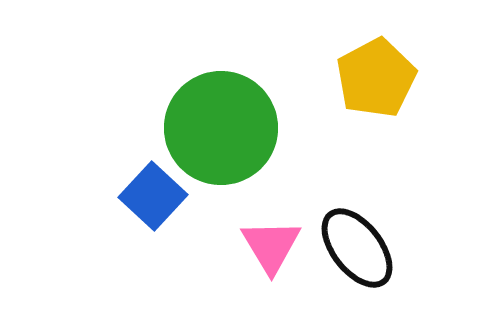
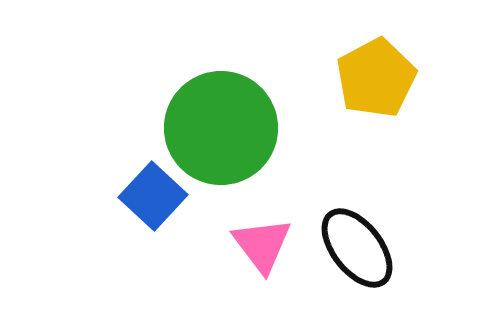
pink triangle: moved 9 px left, 1 px up; rotated 6 degrees counterclockwise
